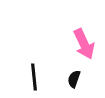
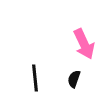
black line: moved 1 px right, 1 px down
